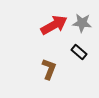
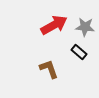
gray star: moved 3 px right, 4 px down
brown L-shape: rotated 40 degrees counterclockwise
